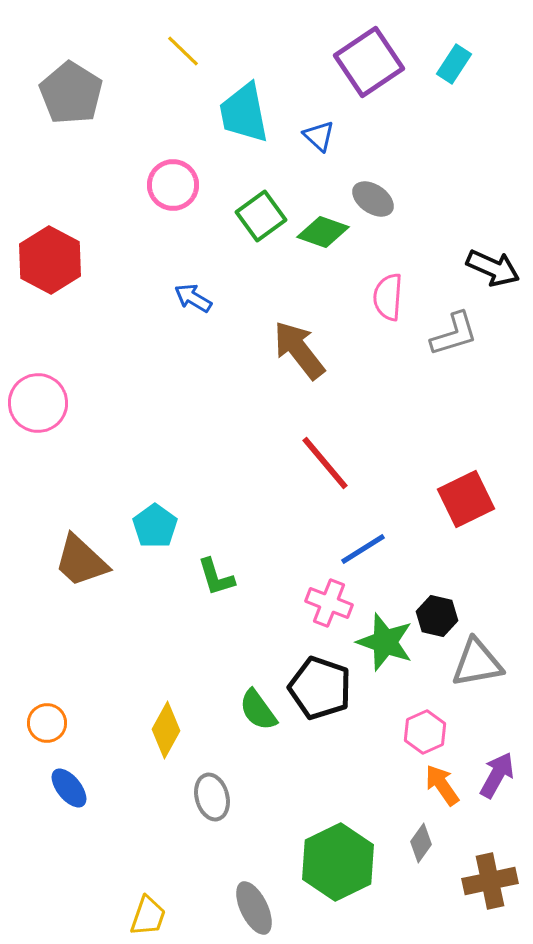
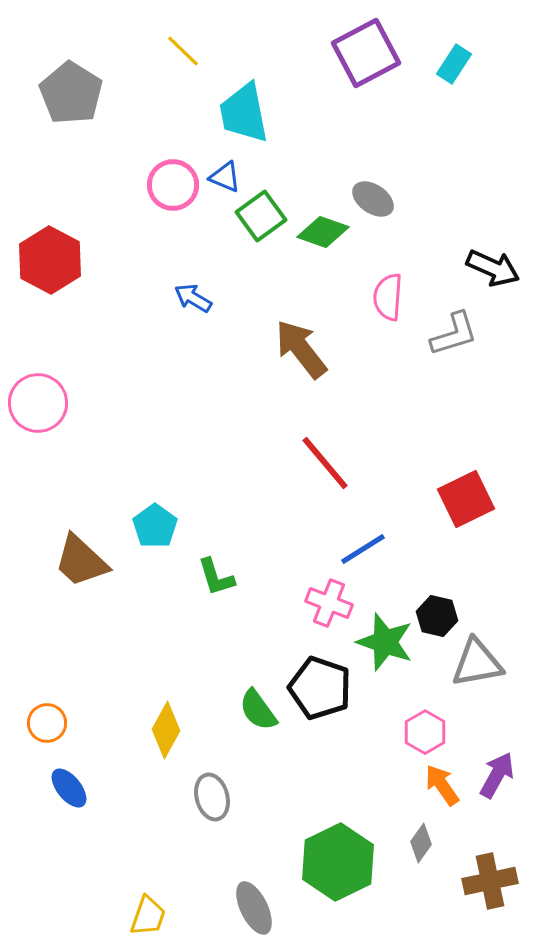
purple square at (369, 62): moved 3 px left, 9 px up; rotated 6 degrees clockwise
blue triangle at (319, 136): moved 94 px left, 41 px down; rotated 20 degrees counterclockwise
brown arrow at (299, 350): moved 2 px right, 1 px up
pink hexagon at (425, 732): rotated 6 degrees counterclockwise
